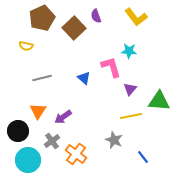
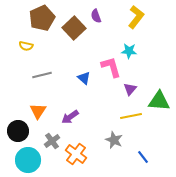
yellow L-shape: rotated 105 degrees counterclockwise
gray line: moved 3 px up
purple arrow: moved 7 px right
